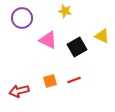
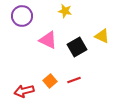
purple circle: moved 2 px up
orange square: rotated 24 degrees counterclockwise
red arrow: moved 5 px right
